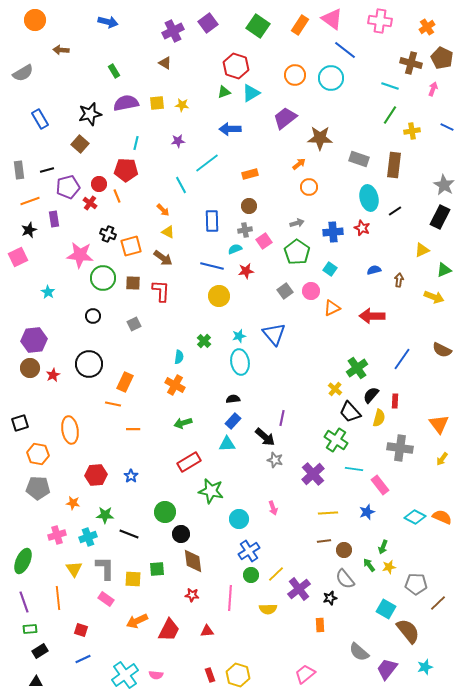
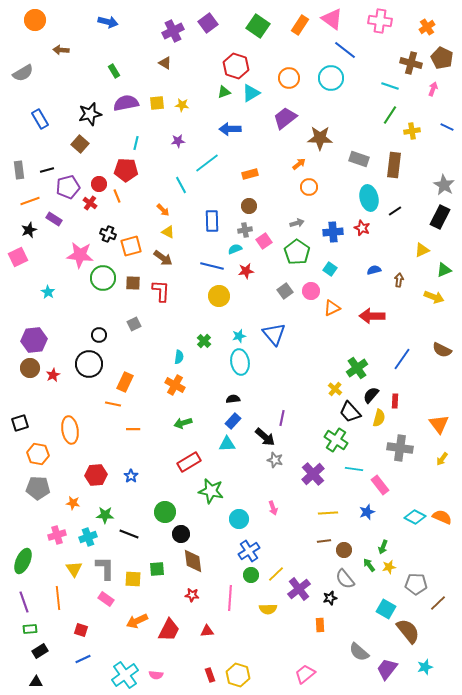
orange circle at (295, 75): moved 6 px left, 3 px down
purple rectangle at (54, 219): rotated 49 degrees counterclockwise
black circle at (93, 316): moved 6 px right, 19 px down
